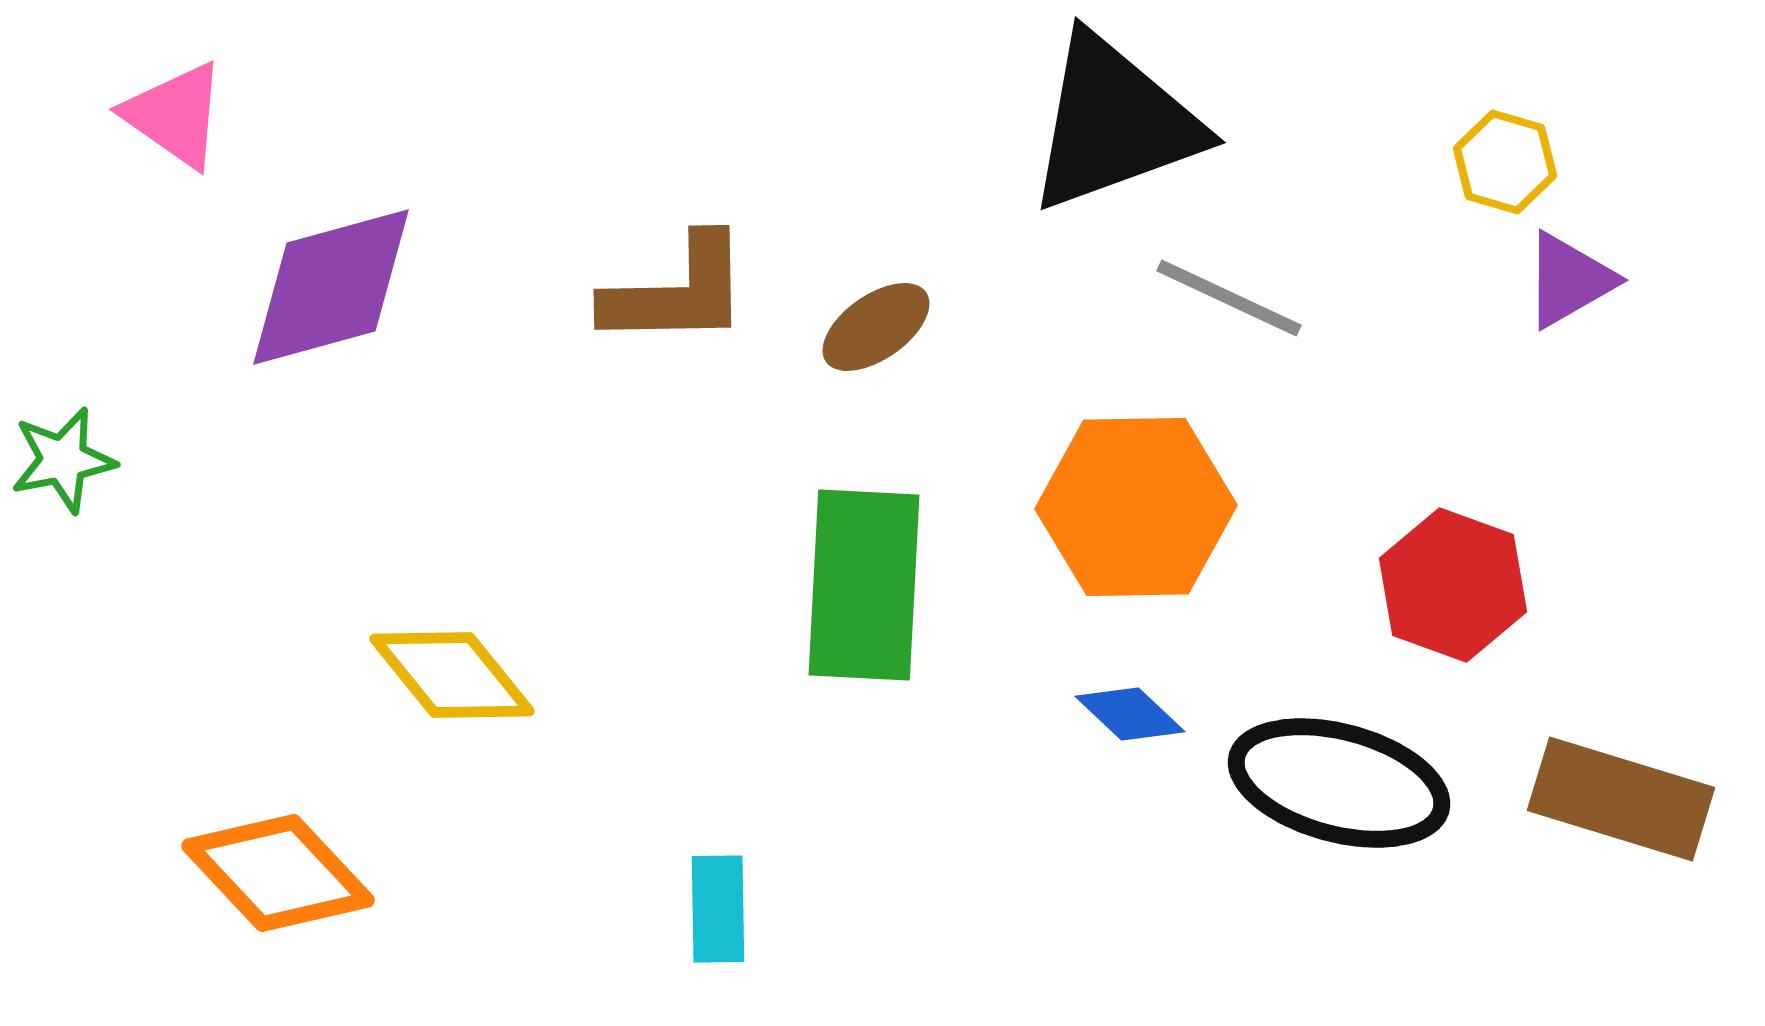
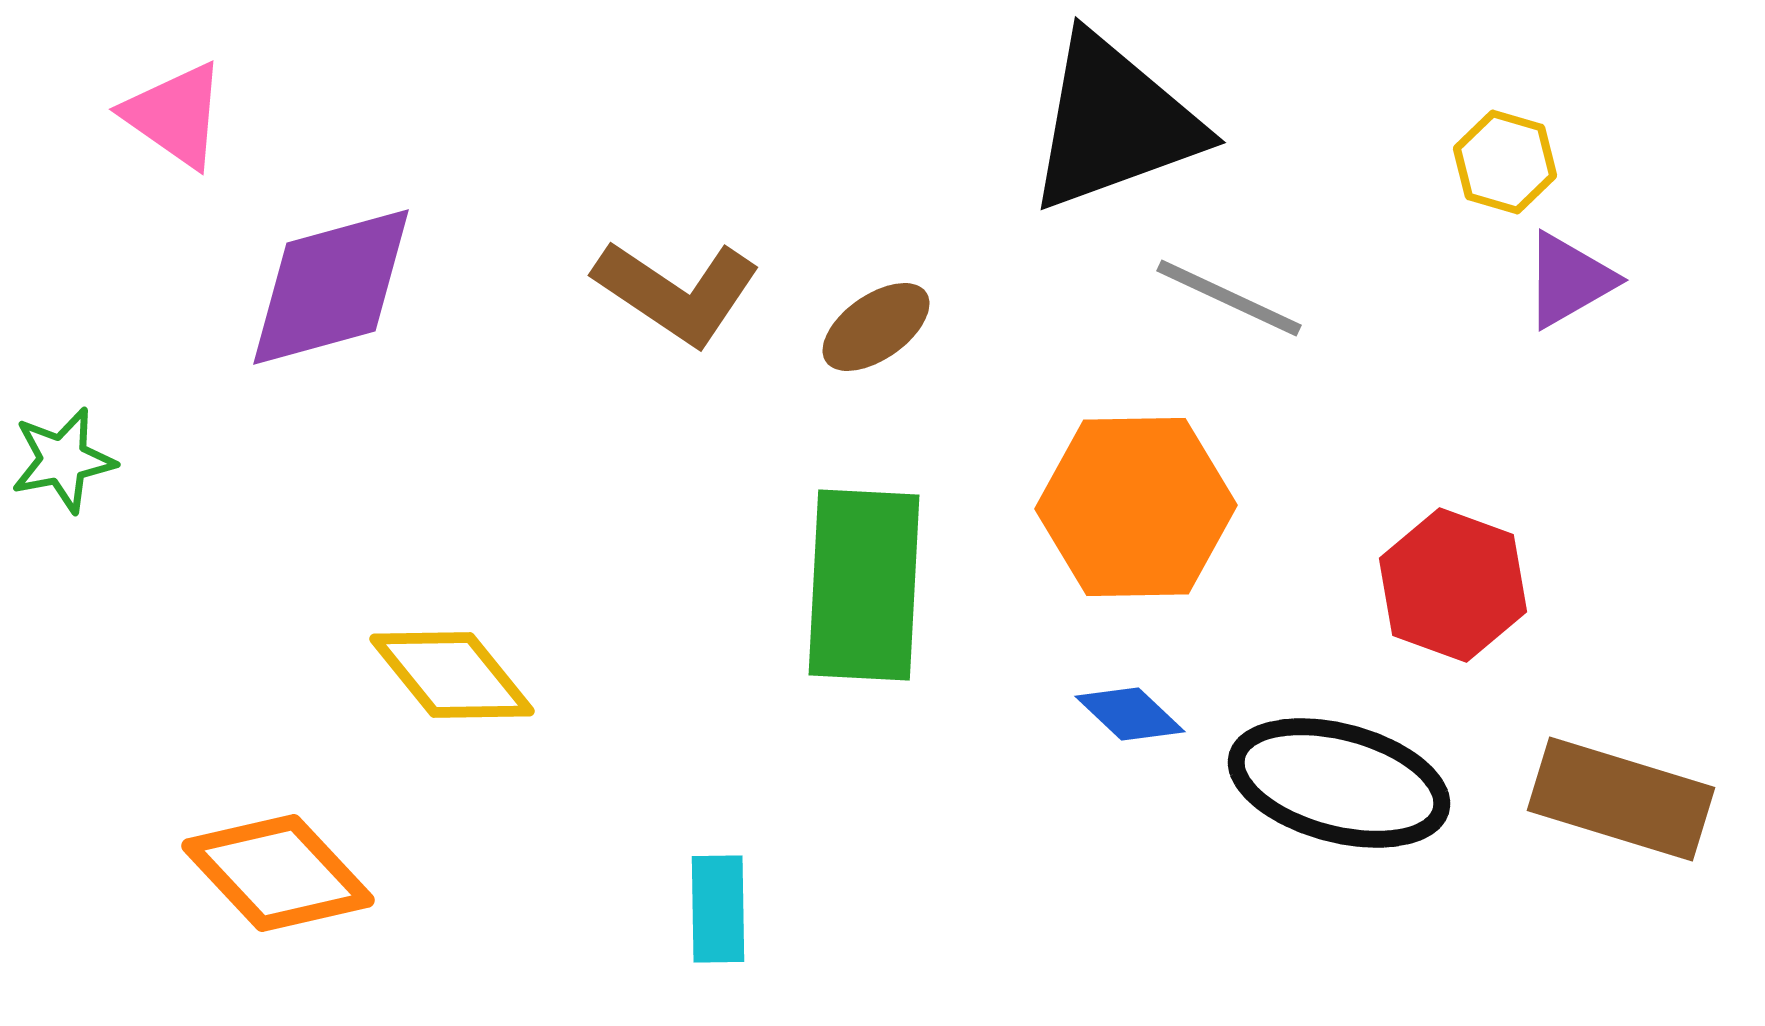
brown L-shape: rotated 35 degrees clockwise
